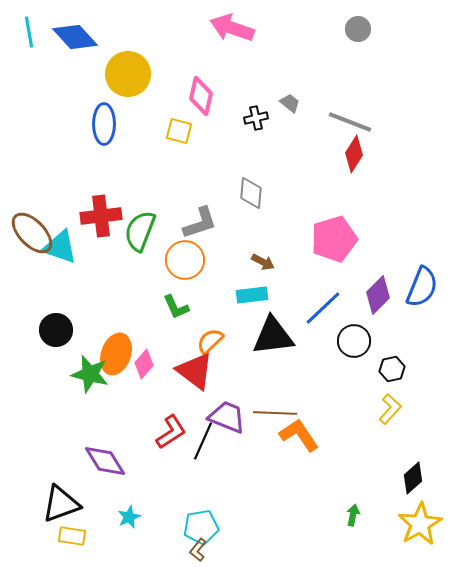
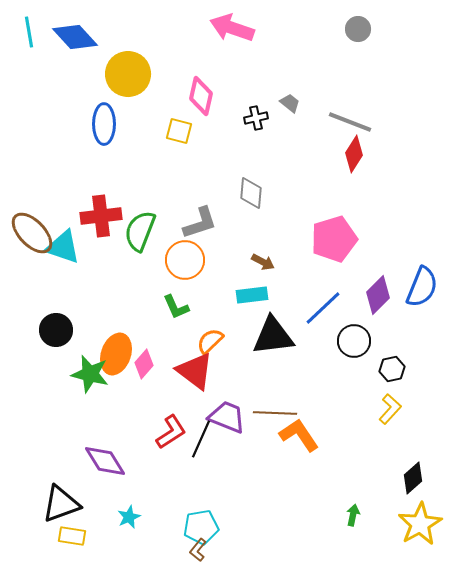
cyan triangle at (60, 247): moved 3 px right
black line at (203, 441): moved 2 px left, 2 px up
